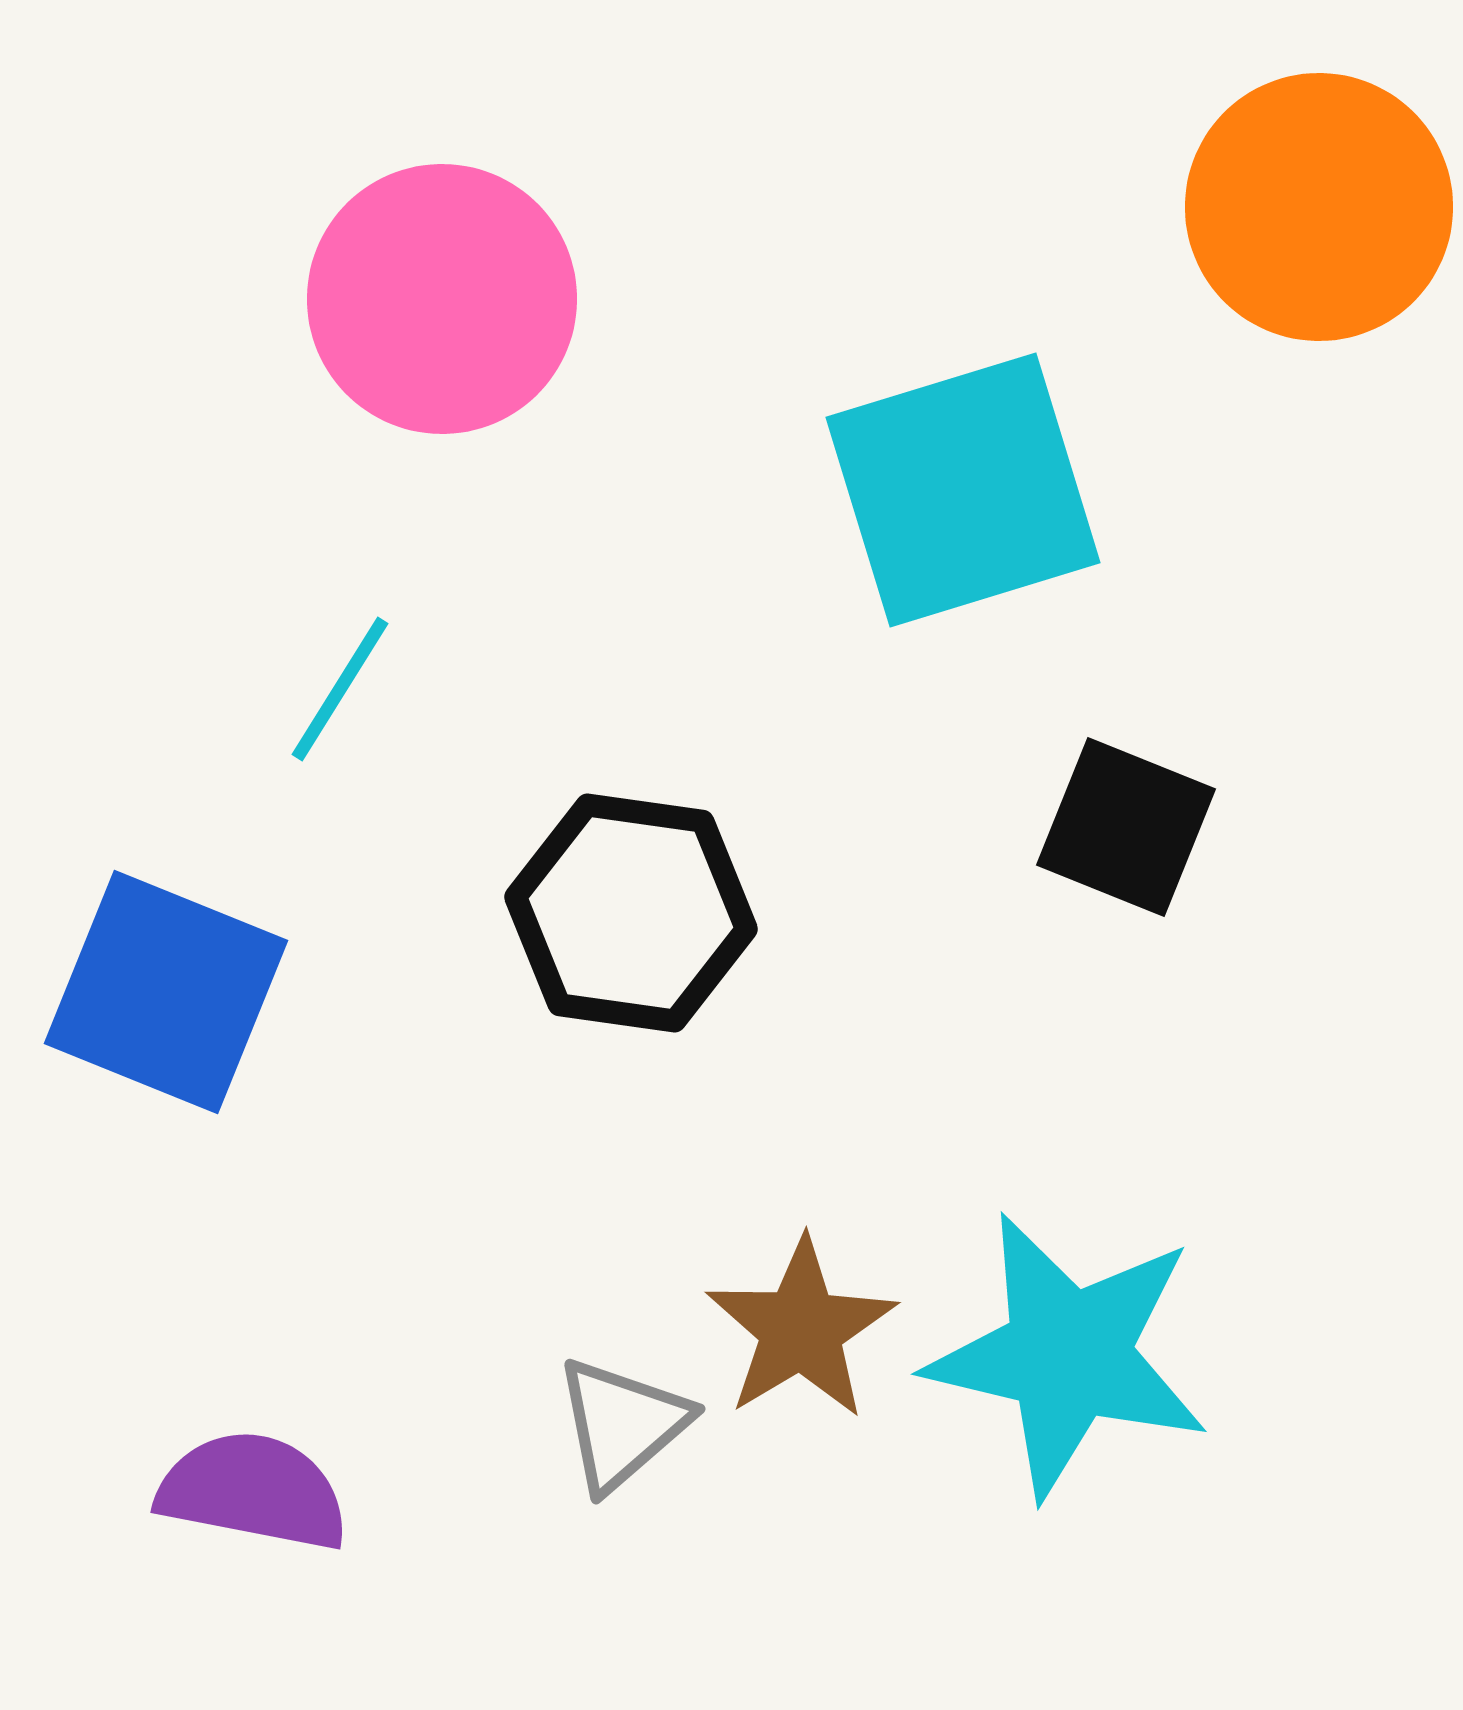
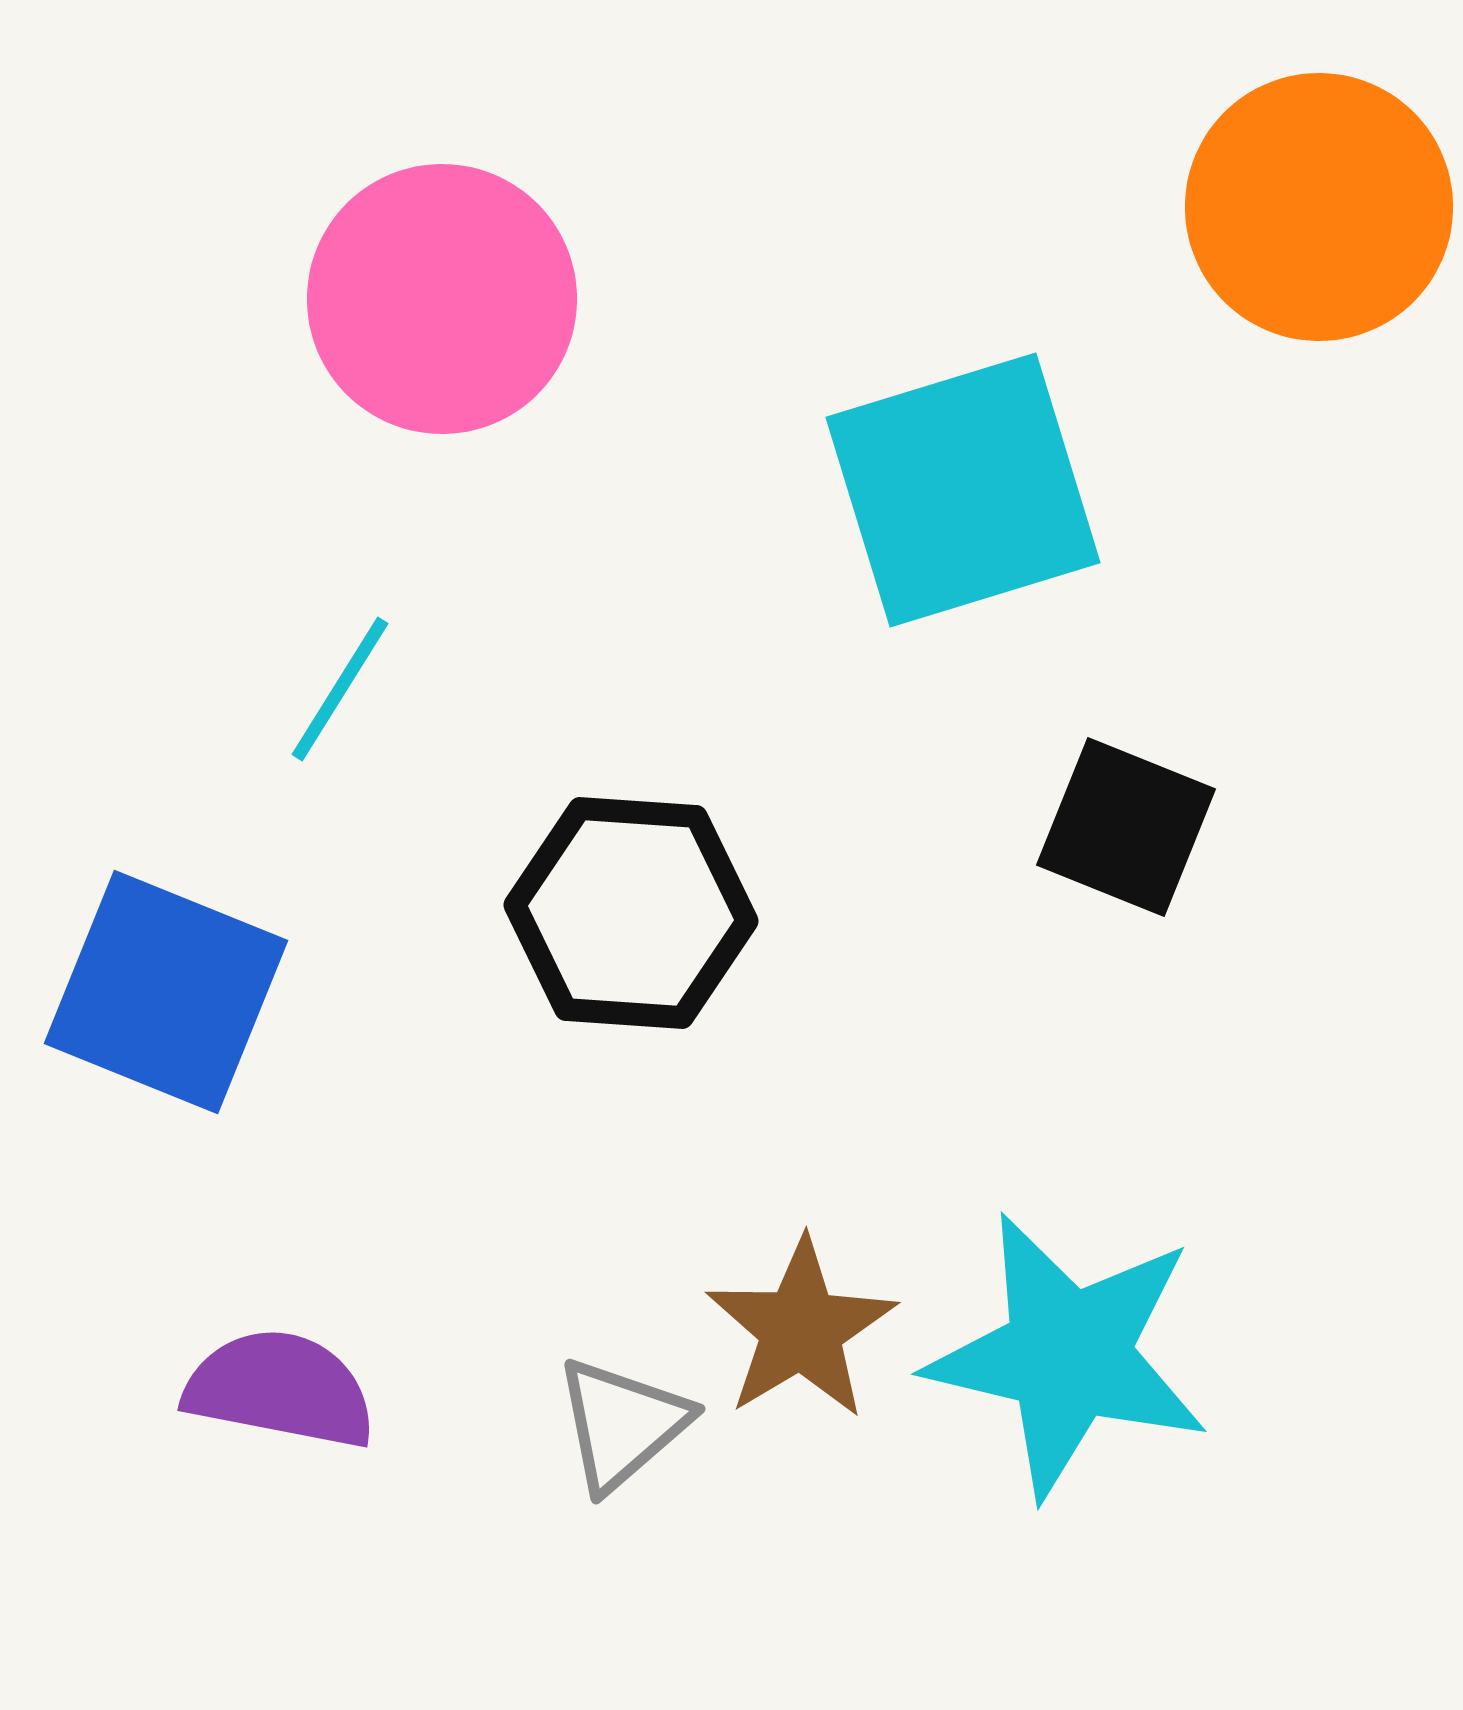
black hexagon: rotated 4 degrees counterclockwise
purple semicircle: moved 27 px right, 102 px up
